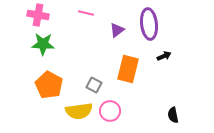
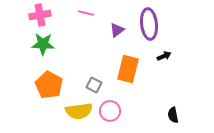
pink cross: moved 2 px right; rotated 20 degrees counterclockwise
